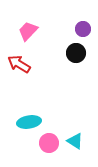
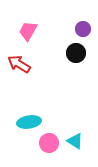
pink trapezoid: rotated 15 degrees counterclockwise
